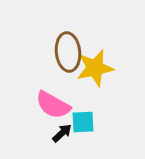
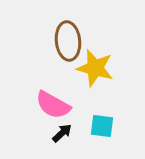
brown ellipse: moved 11 px up
yellow star: rotated 27 degrees clockwise
cyan square: moved 19 px right, 4 px down; rotated 10 degrees clockwise
